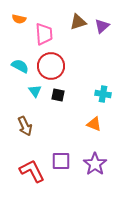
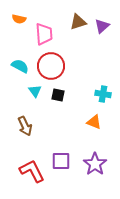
orange triangle: moved 2 px up
